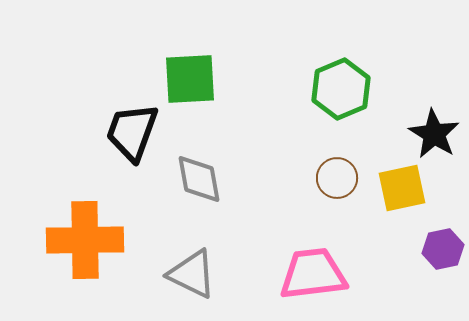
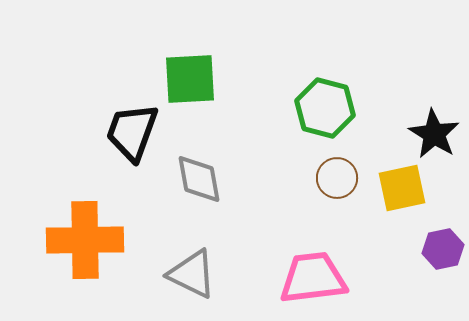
green hexagon: moved 16 px left, 19 px down; rotated 22 degrees counterclockwise
pink trapezoid: moved 4 px down
